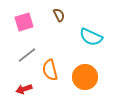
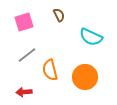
red arrow: moved 3 px down; rotated 14 degrees clockwise
